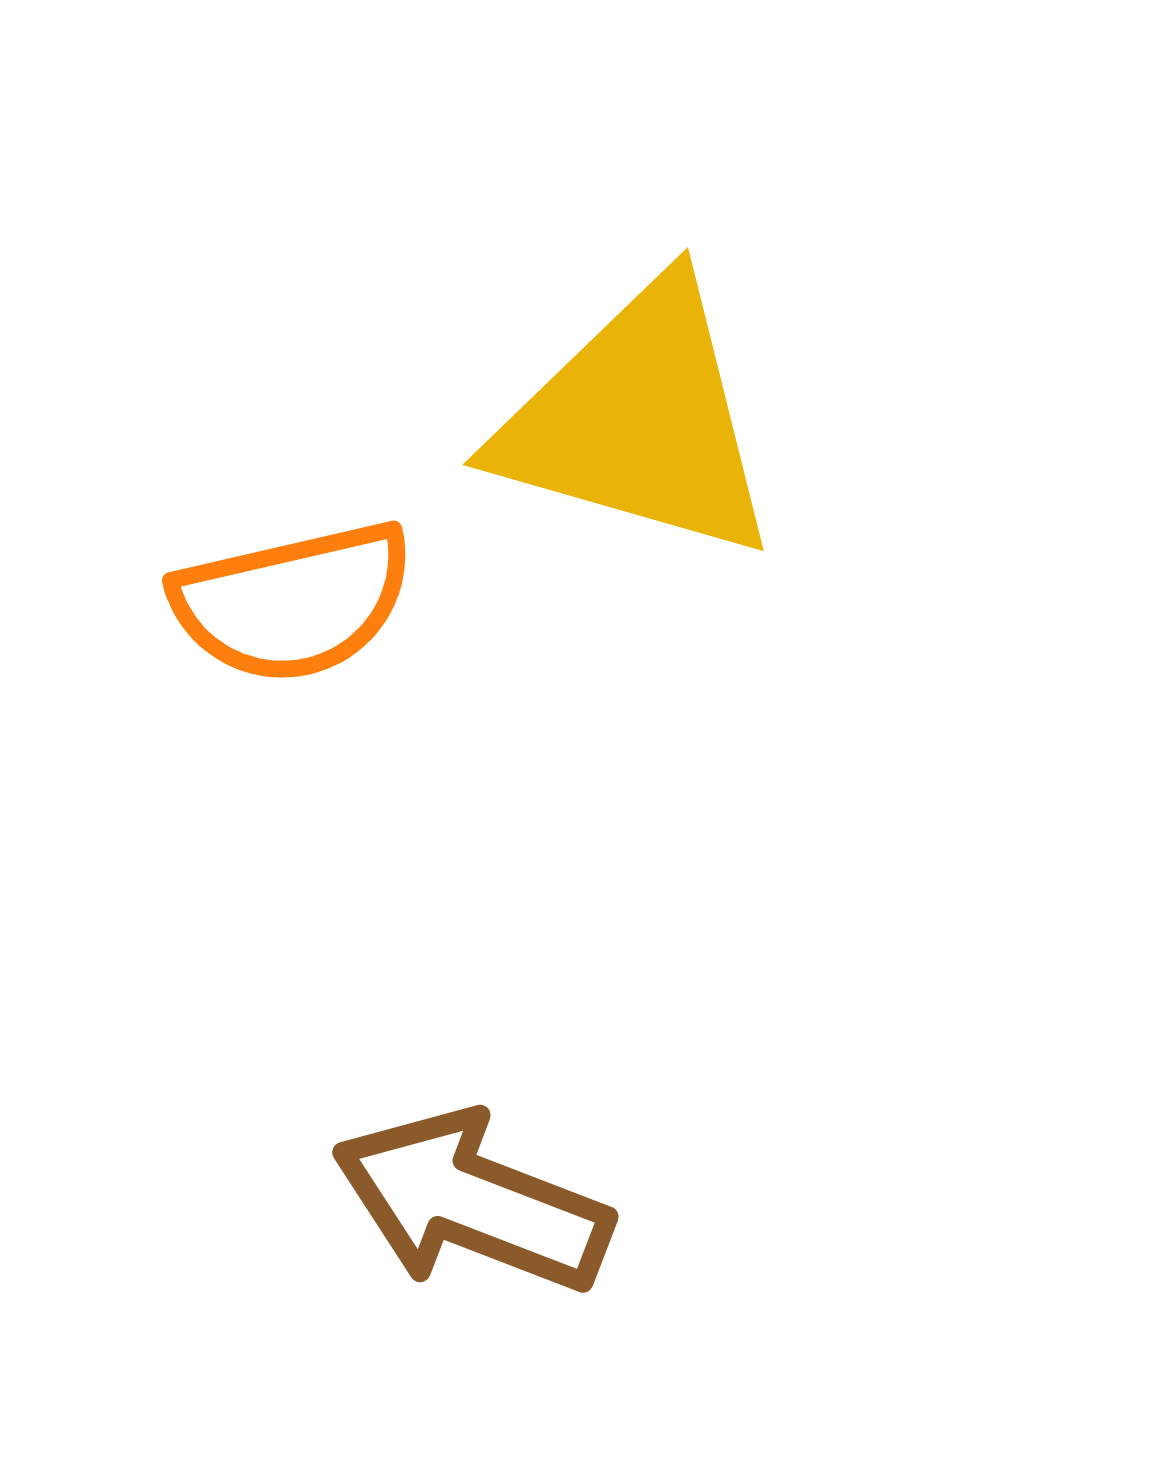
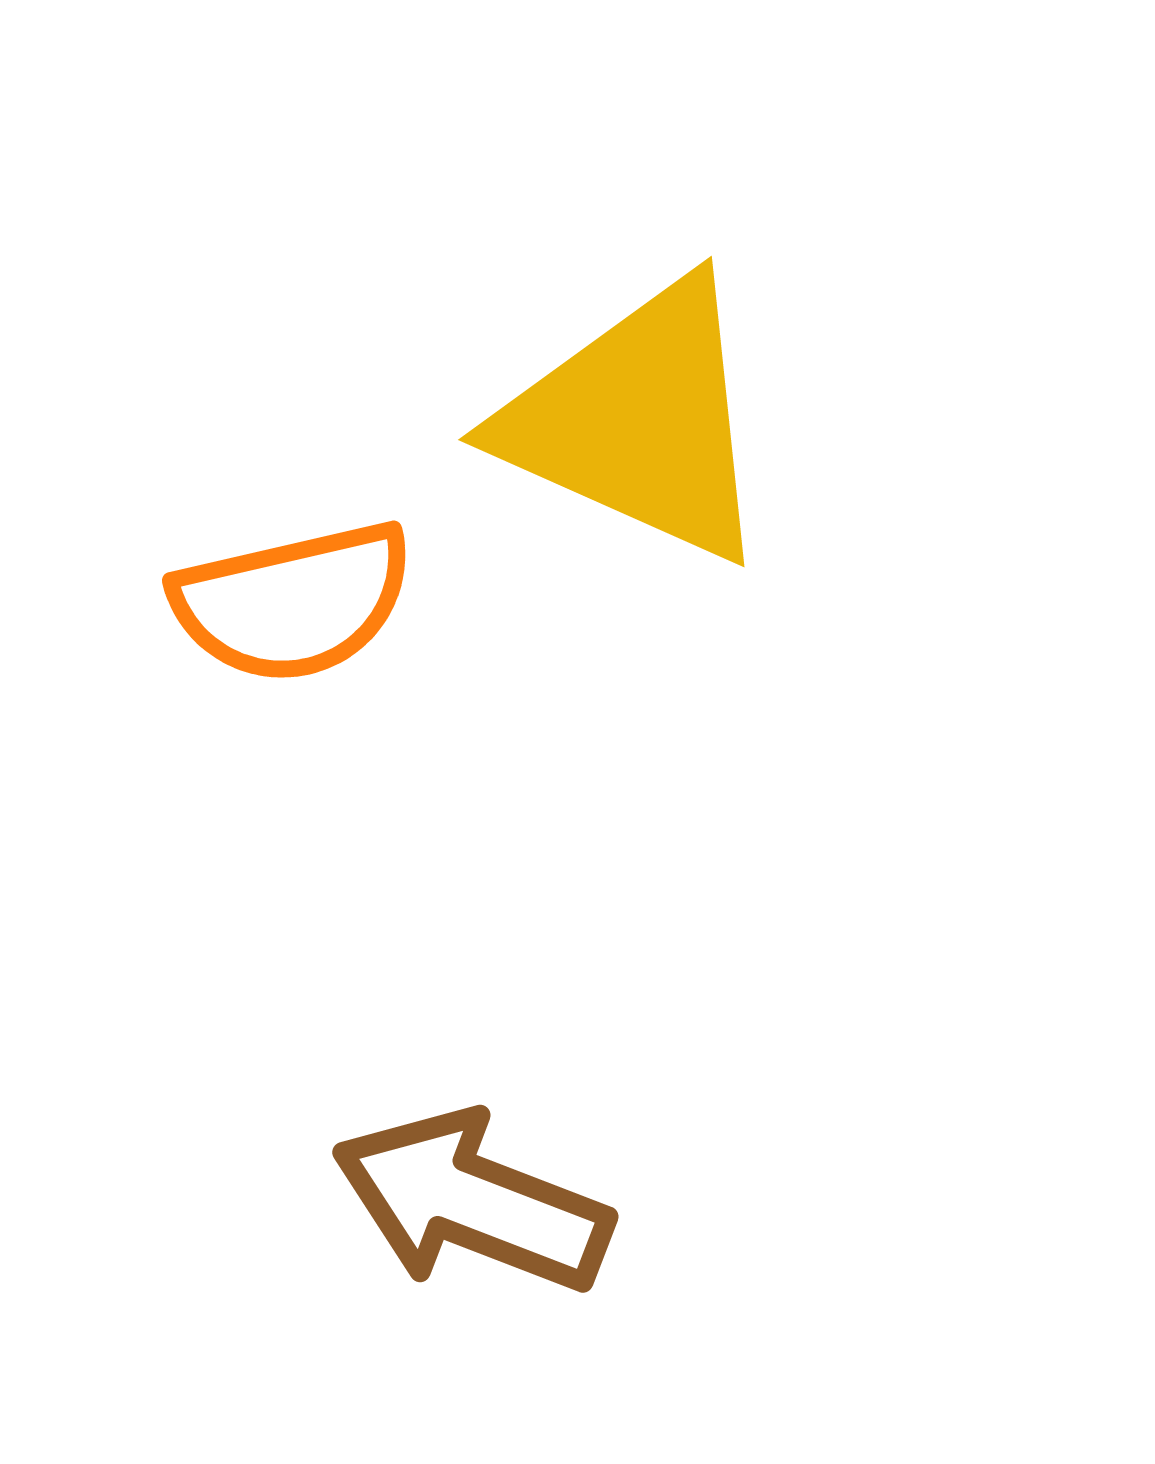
yellow triangle: rotated 8 degrees clockwise
